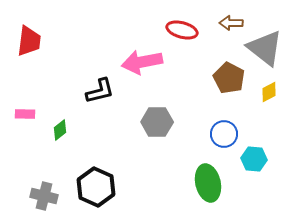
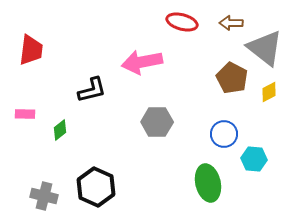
red ellipse: moved 8 px up
red trapezoid: moved 2 px right, 9 px down
brown pentagon: moved 3 px right
black L-shape: moved 8 px left, 1 px up
